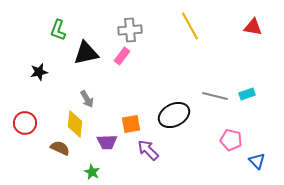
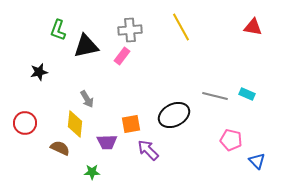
yellow line: moved 9 px left, 1 px down
black triangle: moved 7 px up
cyan rectangle: rotated 42 degrees clockwise
green star: rotated 28 degrees counterclockwise
